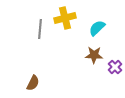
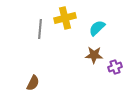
purple cross: rotated 24 degrees clockwise
